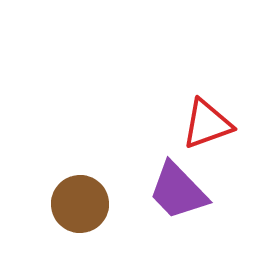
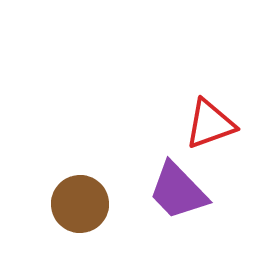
red triangle: moved 3 px right
